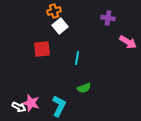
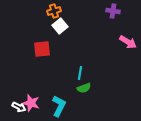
purple cross: moved 5 px right, 7 px up
cyan line: moved 3 px right, 15 px down
